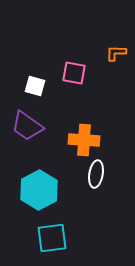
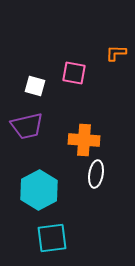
purple trapezoid: rotated 48 degrees counterclockwise
